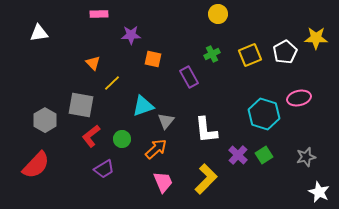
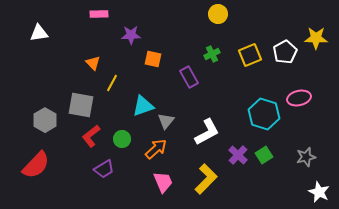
yellow line: rotated 18 degrees counterclockwise
white L-shape: moved 1 px right, 2 px down; rotated 112 degrees counterclockwise
